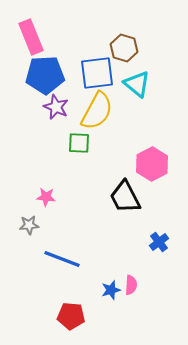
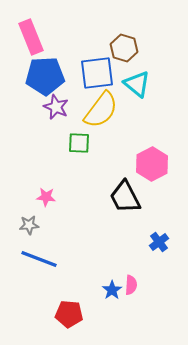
blue pentagon: moved 1 px down
yellow semicircle: moved 4 px right, 1 px up; rotated 9 degrees clockwise
blue line: moved 23 px left
blue star: moved 1 px right; rotated 18 degrees counterclockwise
red pentagon: moved 2 px left, 2 px up
